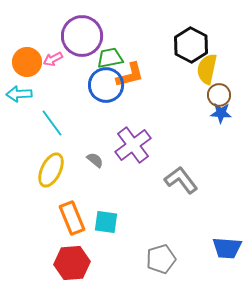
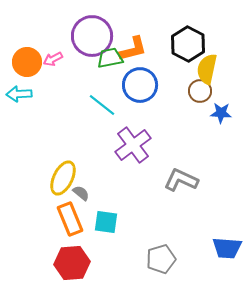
purple circle: moved 10 px right
black hexagon: moved 3 px left, 1 px up
orange L-shape: moved 3 px right, 26 px up
blue circle: moved 34 px right
brown circle: moved 19 px left, 4 px up
cyan line: moved 50 px right, 18 px up; rotated 16 degrees counterclockwise
gray semicircle: moved 14 px left, 33 px down
yellow ellipse: moved 12 px right, 8 px down
gray L-shape: rotated 28 degrees counterclockwise
orange rectangle: moved 2 px left, 1 px down
